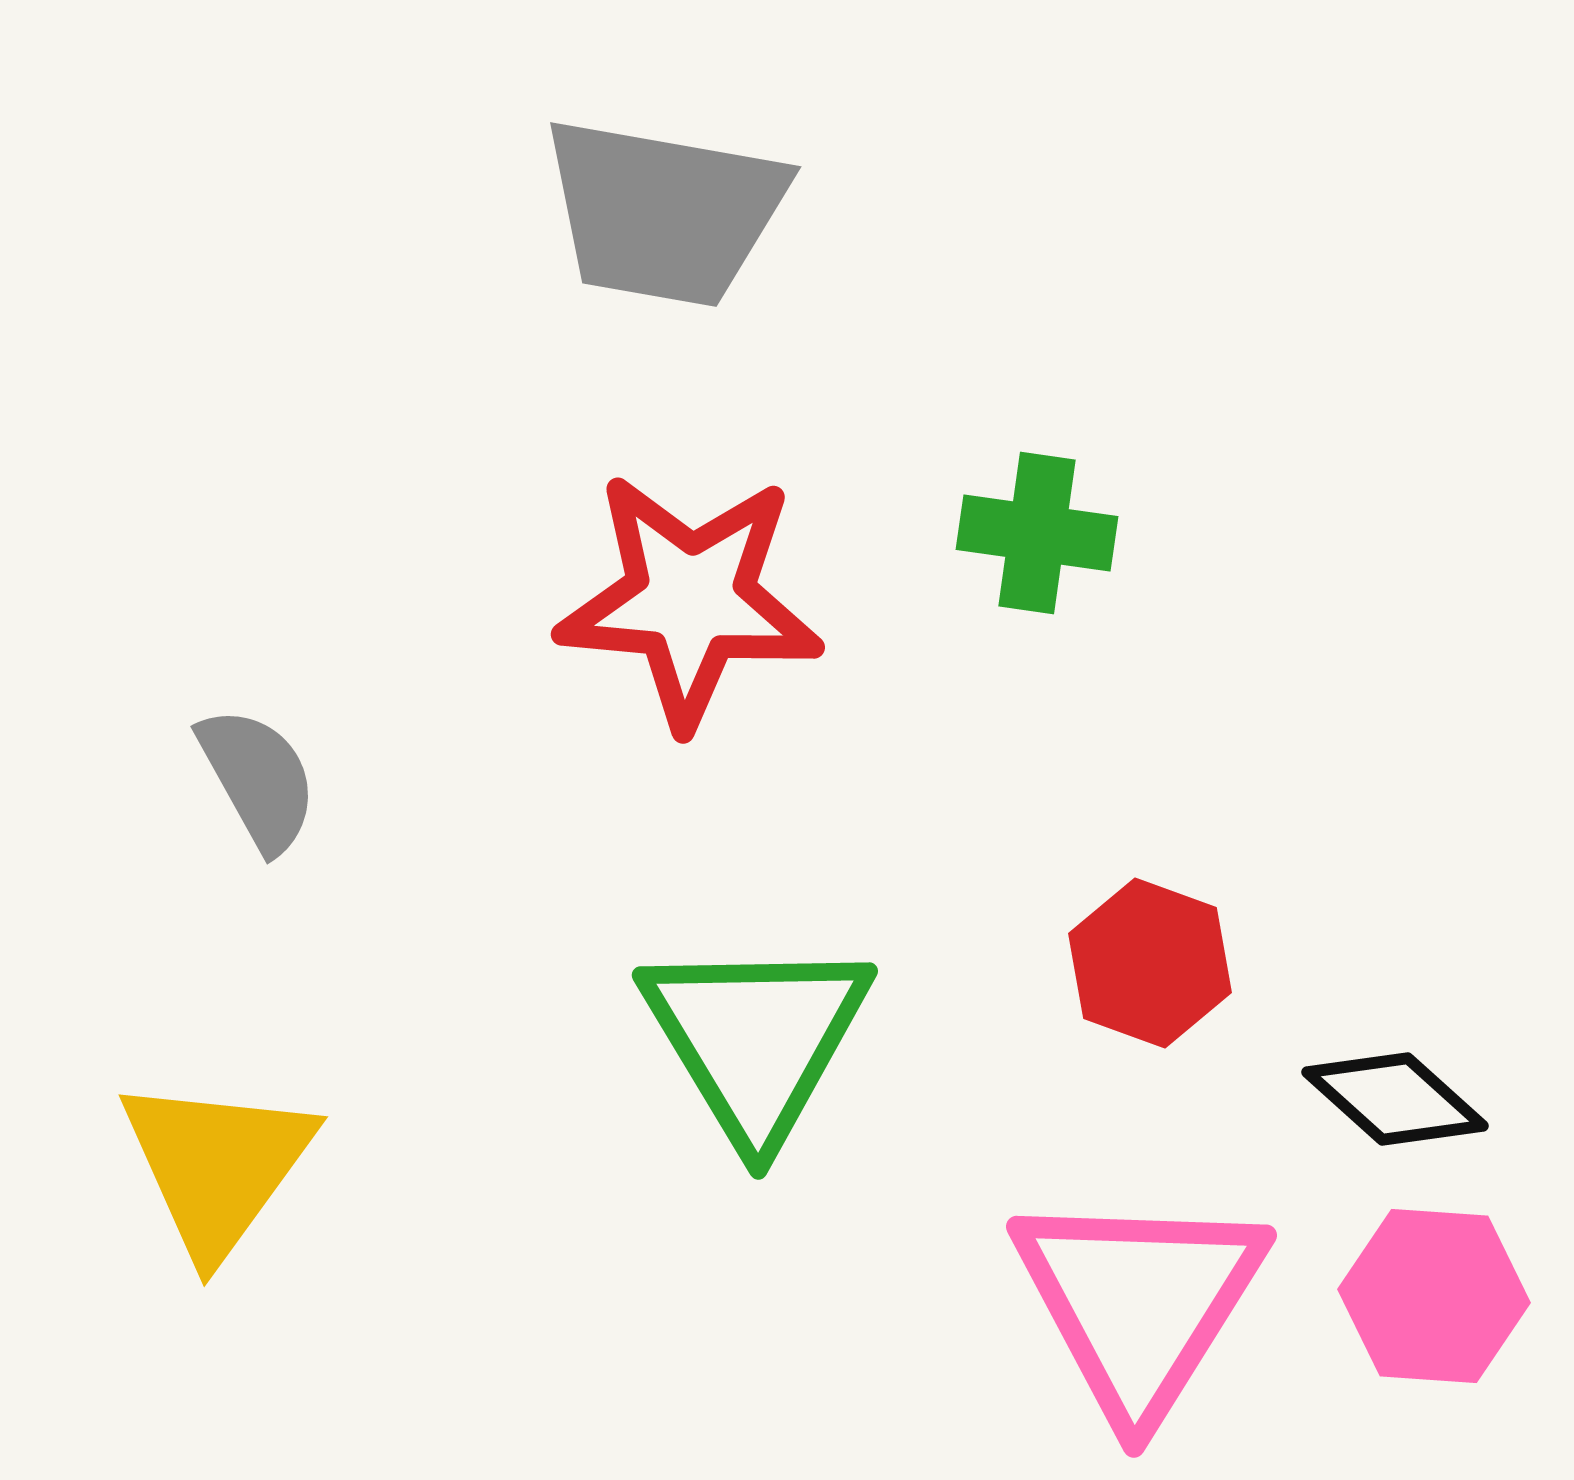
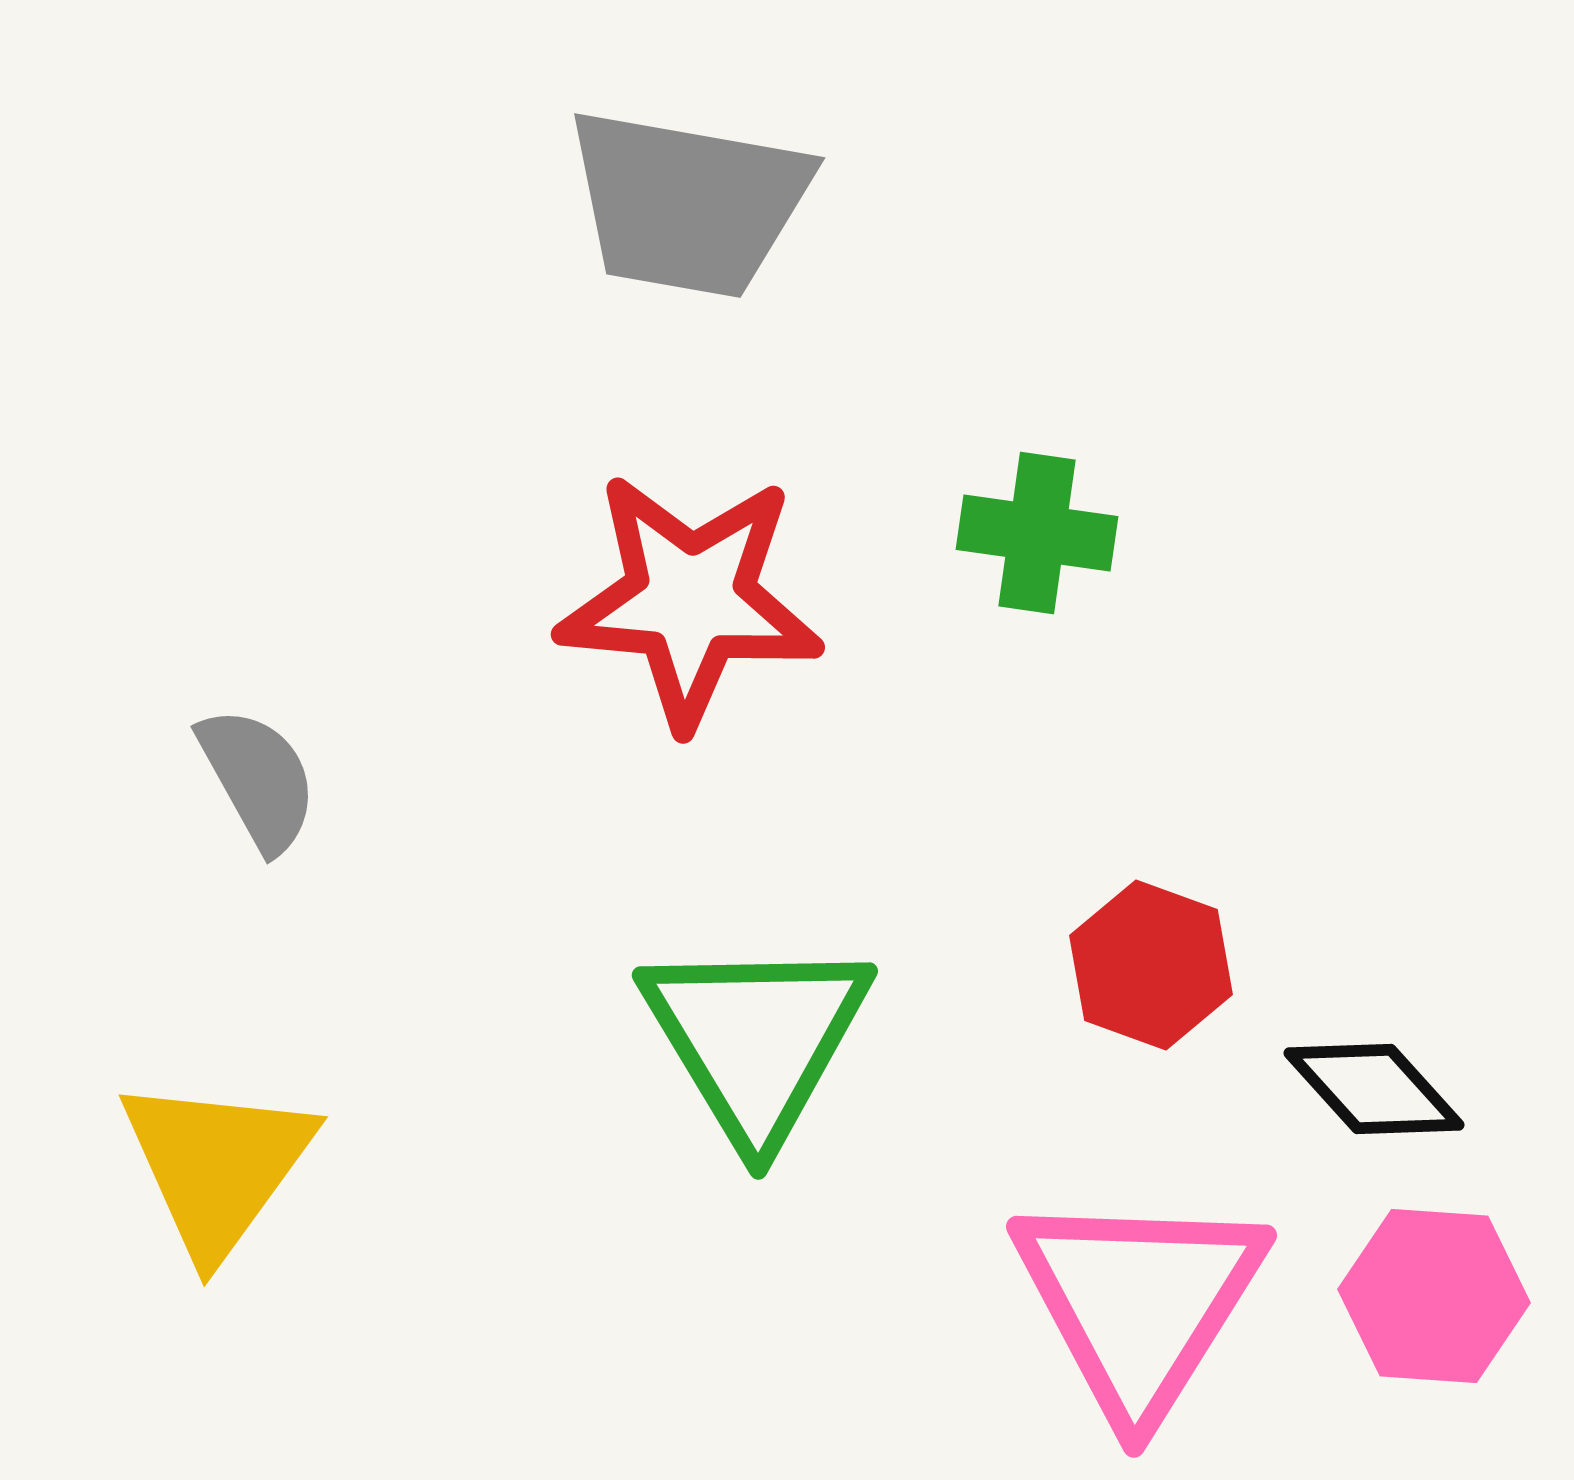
gray trapezoid: moved 24 px right, 9 px up
red hexagon: moved 1 px right, 2 px down
black diamond: moved 21 px left, 10 px up; rotated 6 degrees clockwise
